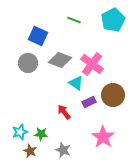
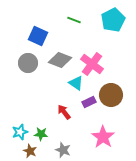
brown circle: moved 2 px left
